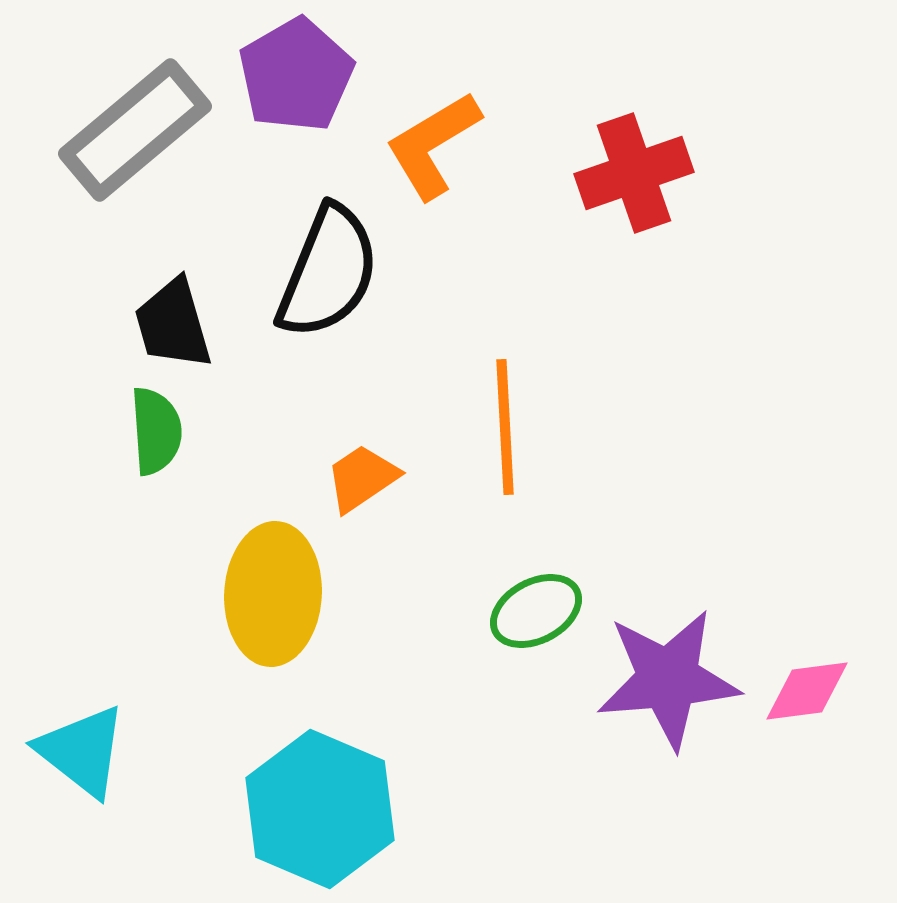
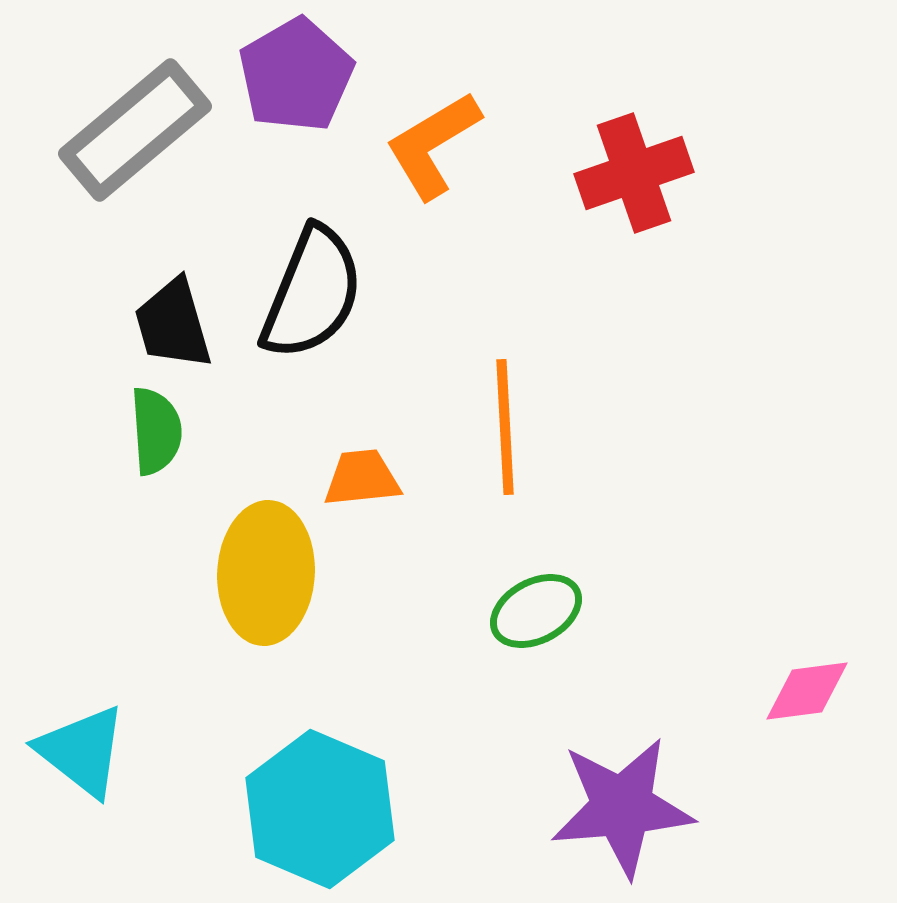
black semicircle: moved 16 px left, 21 px down
orange trapezoid: rotated 28 degrees clockwise
yellow ellipse: moved 7 px left, 21 px up
purple star: moved 46 px left, 128 px down
